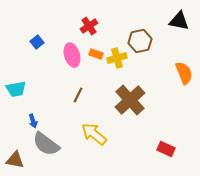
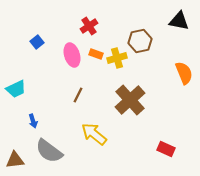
cyan trapezoid: rotated 15 degrees counterclockwise
gray semicircle: moved 3 px right, 7 px down
brown triangle: rotated 18 degrees counterclockwise
